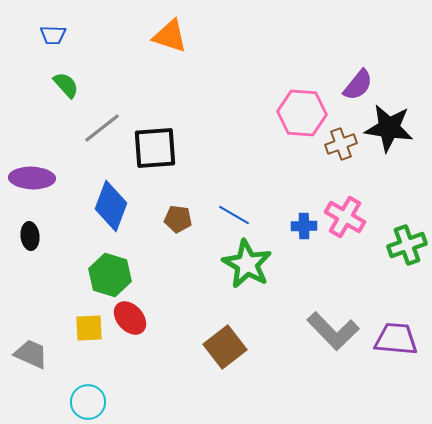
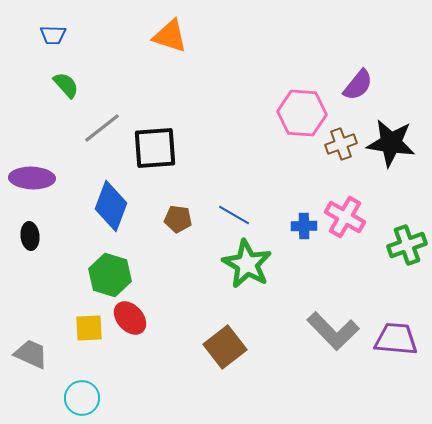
black star: moved 2 px right, 15 px down
cyan circle: moved 6 px left, 4 px up
